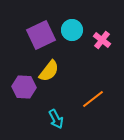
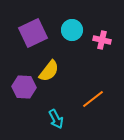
purple square: moved 8 px left, 2 px up
pink cross: rotated 24 degrees counterclockwise
